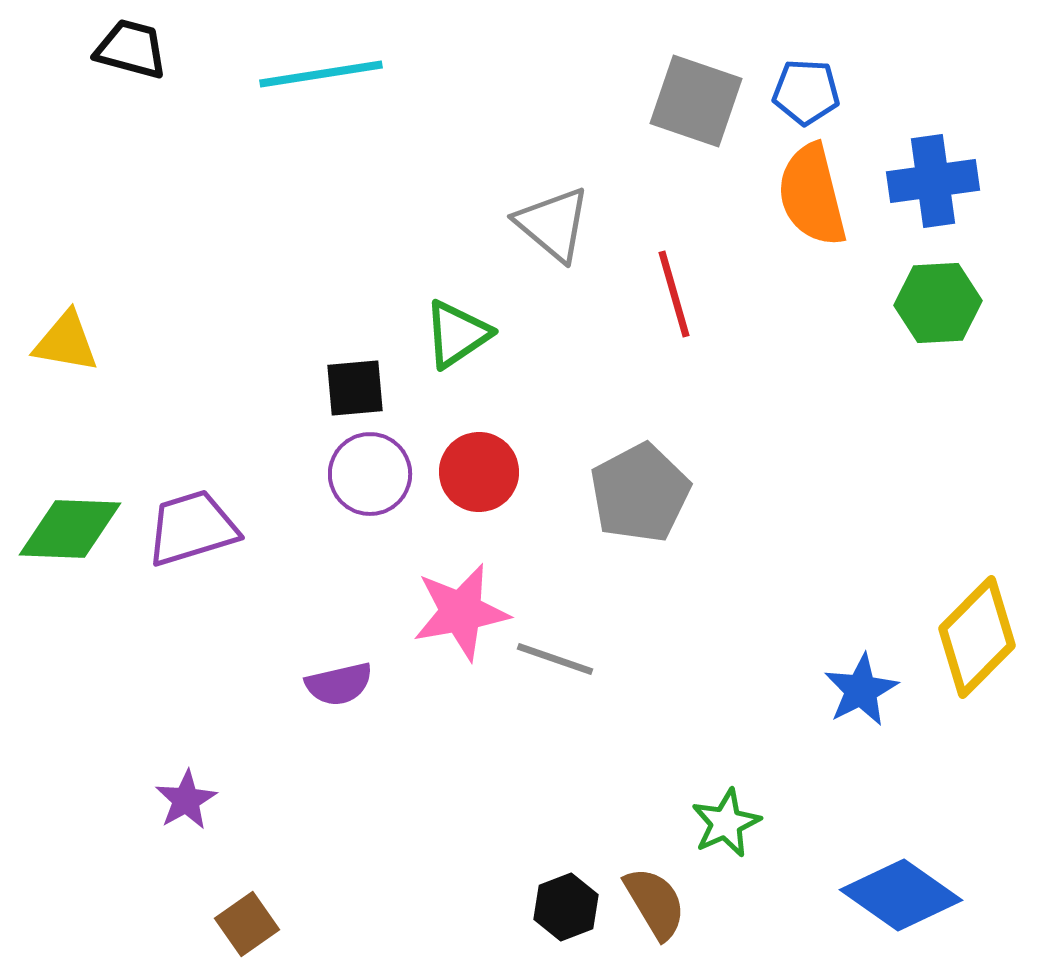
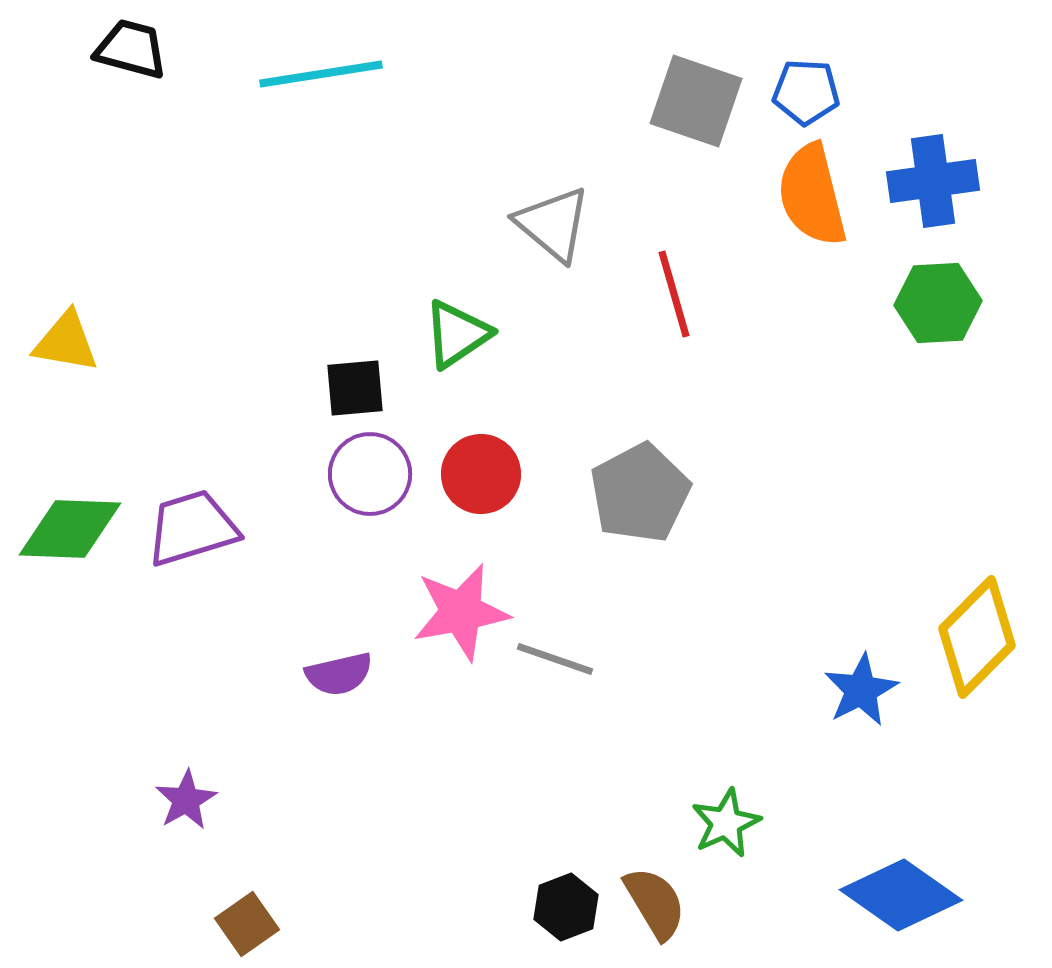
red circle: moved 2 px right, 2 px down
purple semicircle: moved 10 px up
